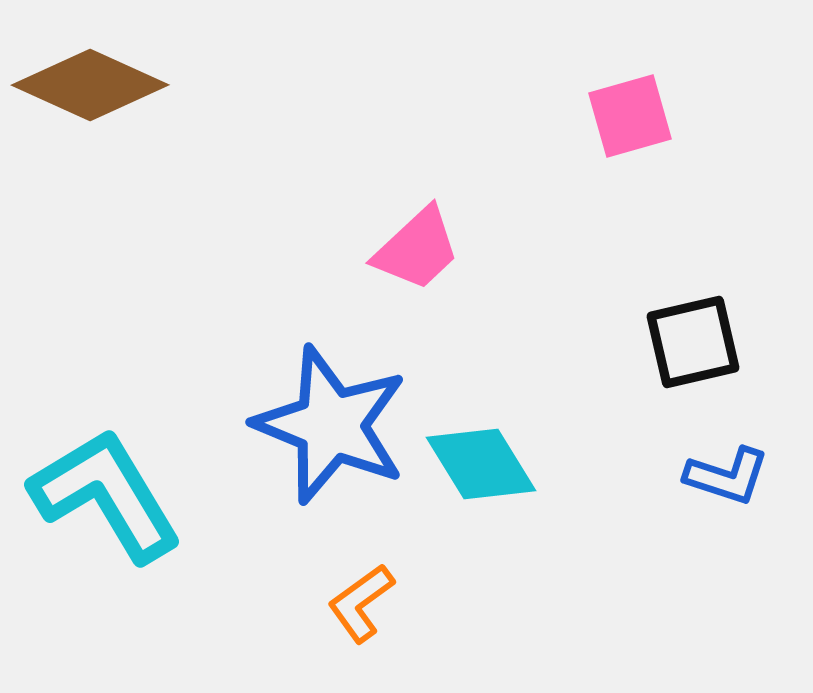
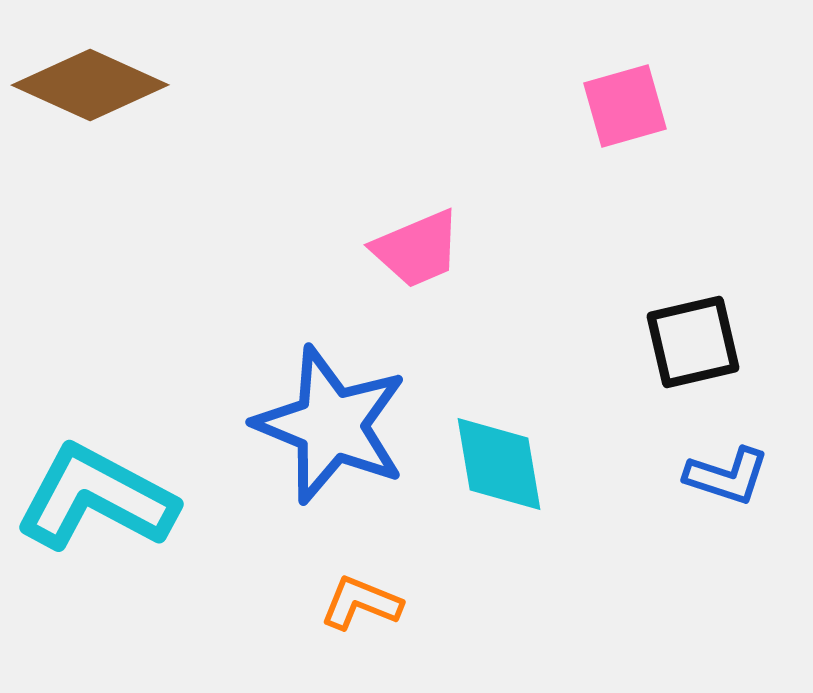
pink square: moved 5 px left, 10 px up
pink trapezoid: rotated 20 degrees clockwise
cyan diamond: moved 18 px right; rotated 22 degrees clockwise
cyan L-shape: moved 10 px left, 3 px down; rotated 31 degrees counterclockwise
orange L-shape: rotated 58 degrees clockwise
